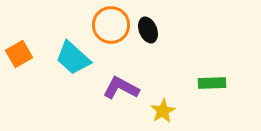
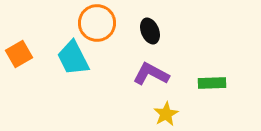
orange circle: moved 14 px left, 2 px up
black ellipse: moved 2 px right, 1 px down
cyan trapezoid: rotated 21 degrees clockwise
purple L-shape: moved 30 px right, 14 px up
yellow star: moved 3 px right, 3 px down
